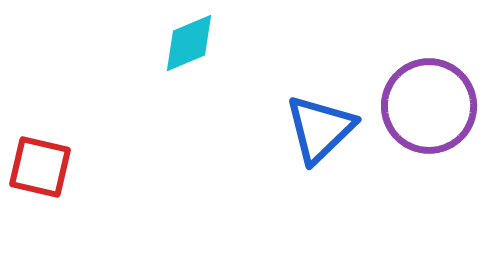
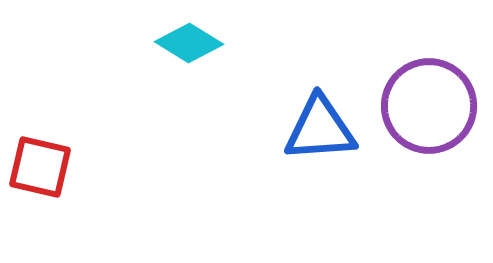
cyan diamond: rotated 54 degrees clockwise
blue triangle: rotated 40 degrees clockwise
